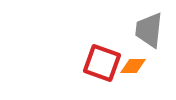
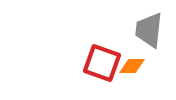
orange diamond: moved 1 px left
